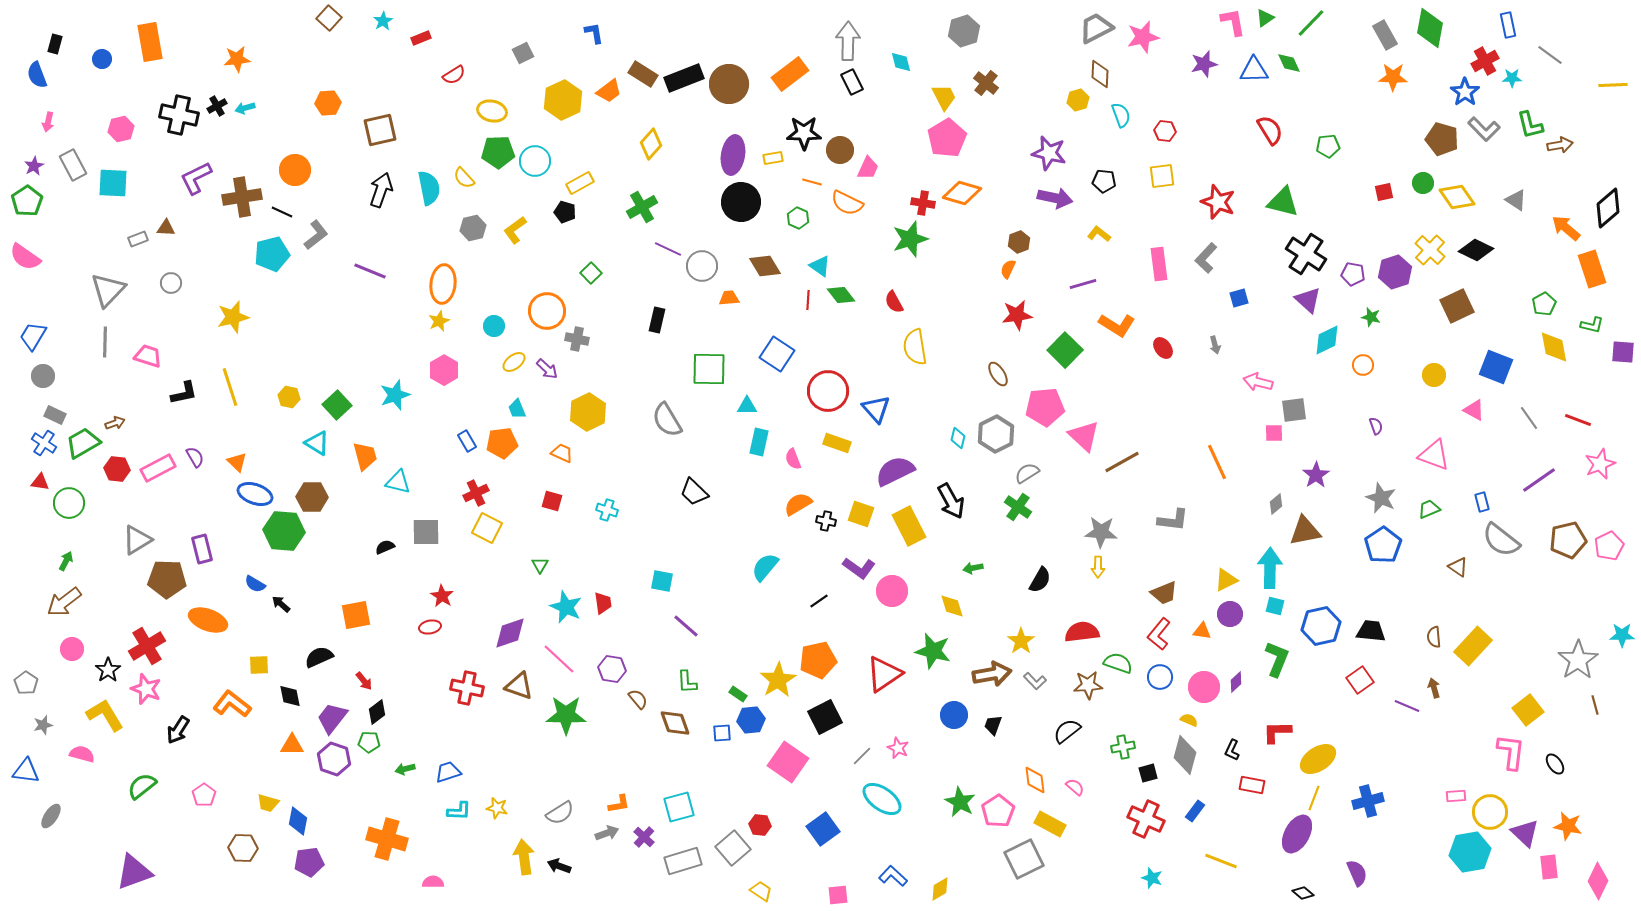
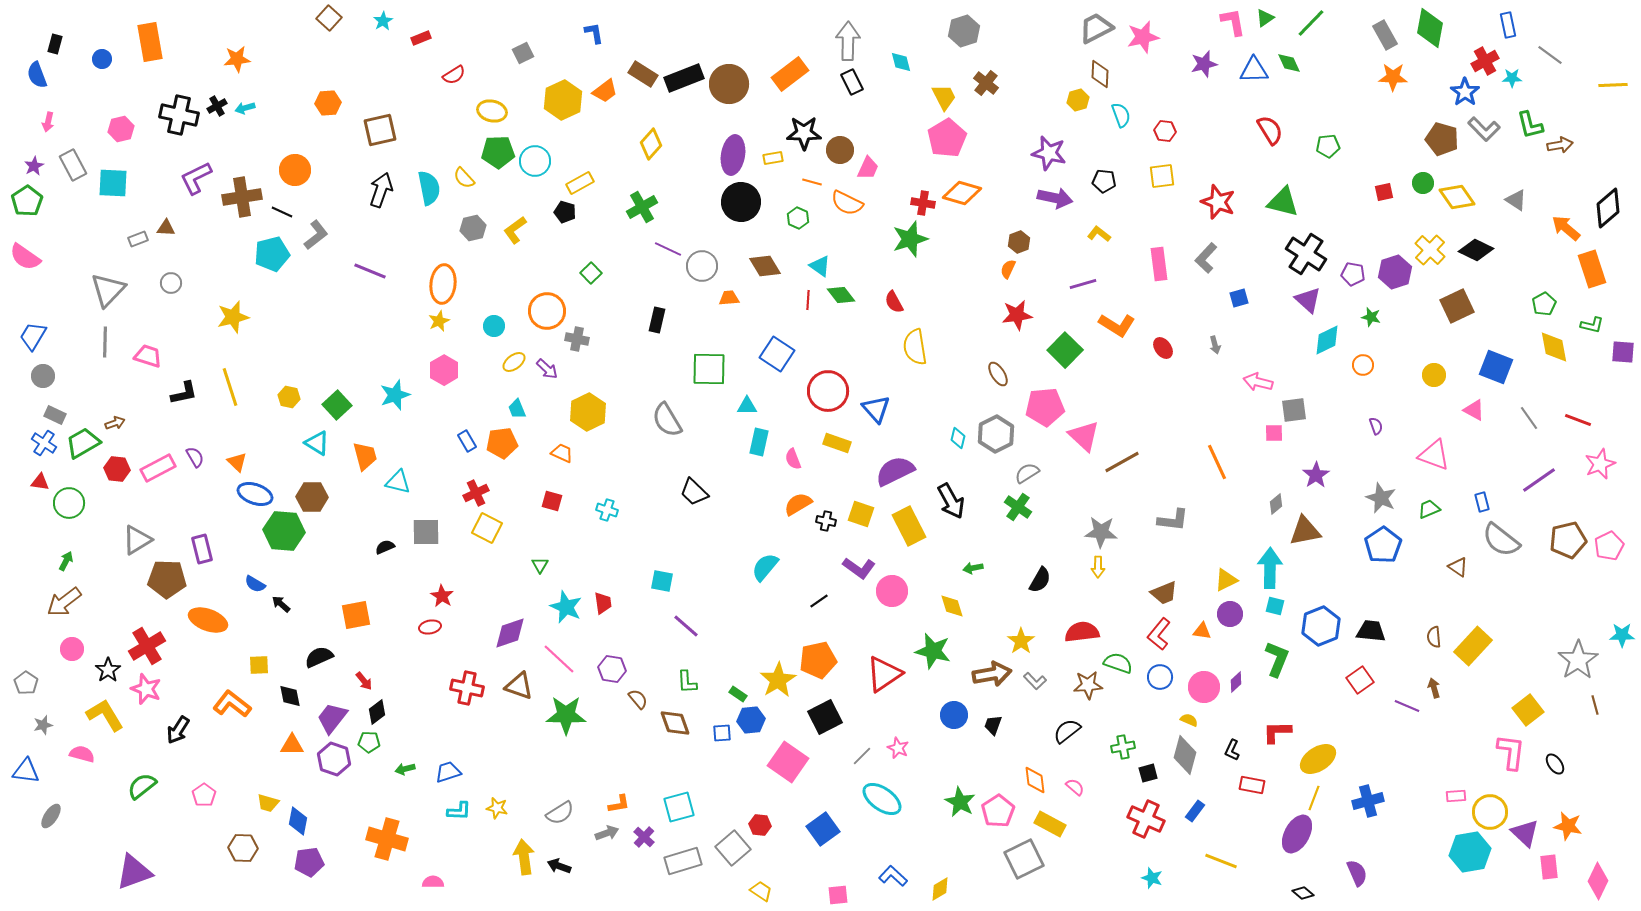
orange trapezoid at (609, 91): moved 4 px left
blue hexagon at (1321, 626): rotated 9 degrees counterclockwise
